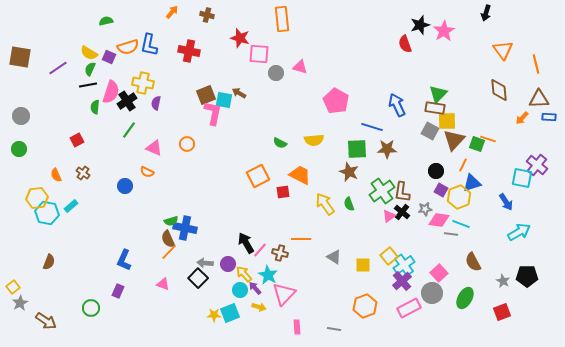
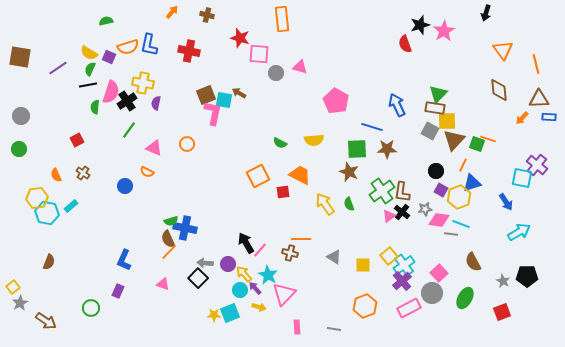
brown cross at (280, 253): moved 10 px right
